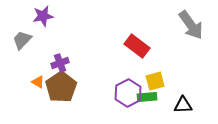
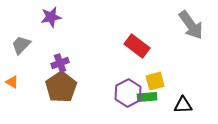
purple star: moved 8 px right, 1 px down
gray trapezoid: moved 1 px left, 5 px down
orange triangle: moved 26 px left
